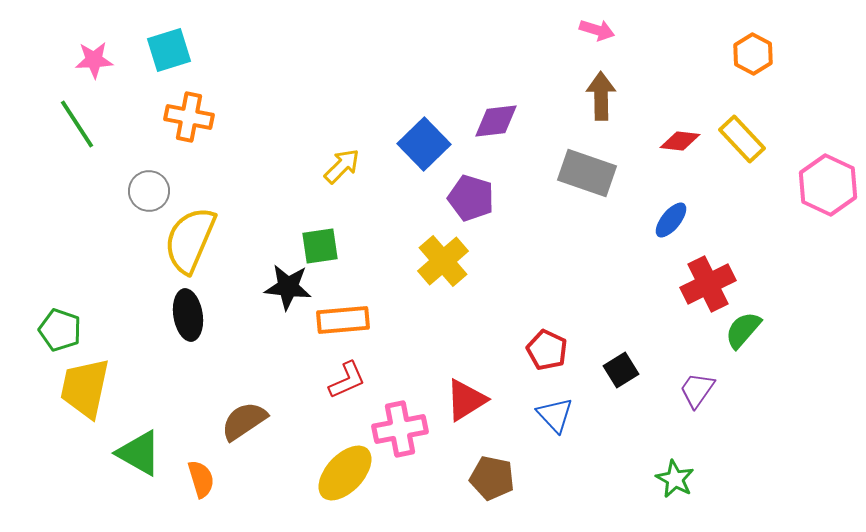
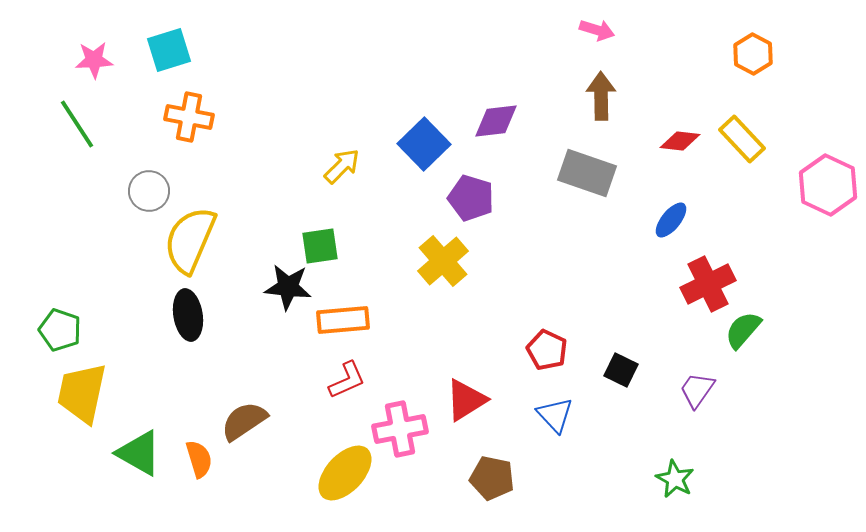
black square: rotated 32 degrees counterclockwise
yellow trapezoid: moved 3 px left, 5 px down
orange semicircle: moved 2 px left, 20 px up
